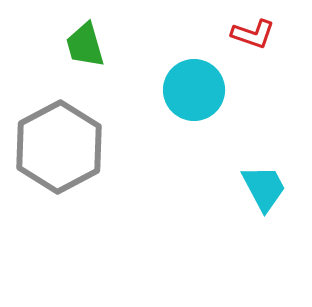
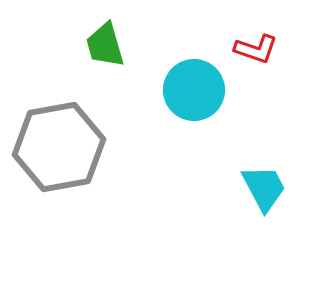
red L-shape: moved 3 px right, 15 px down
green trapezoid: moved 20 px right
gray hexagon: rotated 18 degrees clockwise
